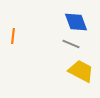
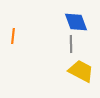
gray line: rotated 66 degrees clockwise
